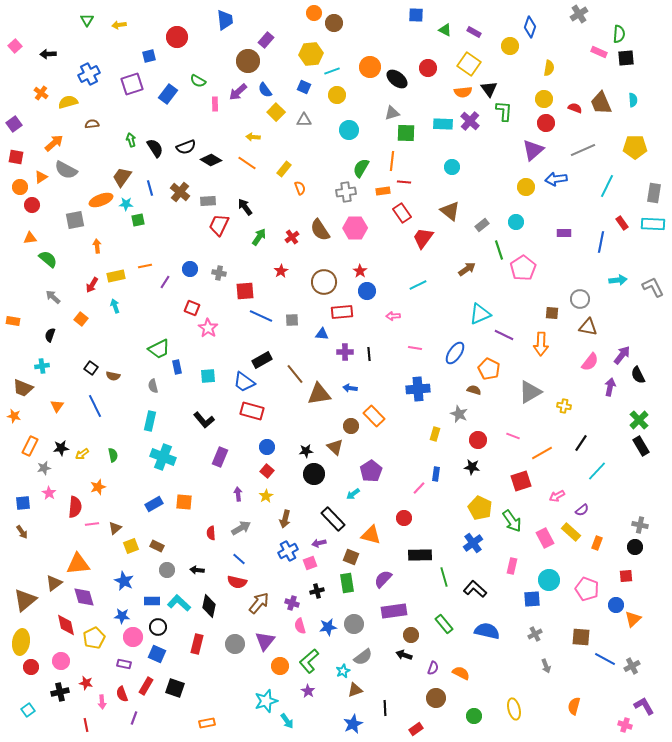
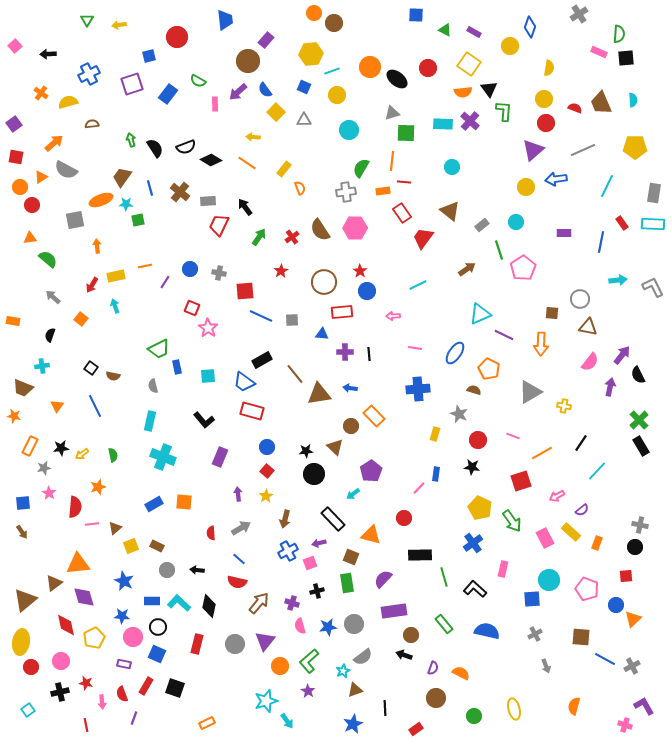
pink rectangle at (512, 566): moved 9 px left, 3 px down
orange rectangle at (207, 723): rotated 14 degrees counterclockwise
